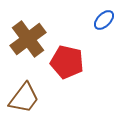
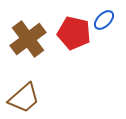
red pentagon: moved 7 px right, 29 px up
brown trapezoid: rotated 12 degrees clockwise
